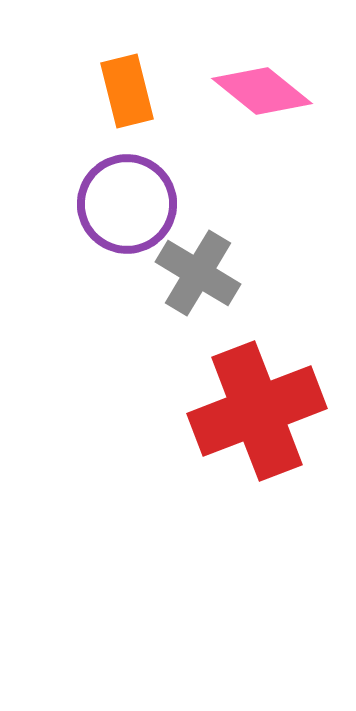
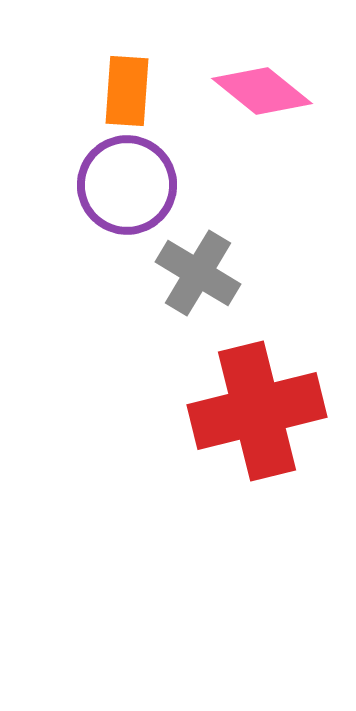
orange rectangle: rotated 18 degrees clockwise
purple circle: moved 19 px up
red cross: rotated 7 degrees clockwise
